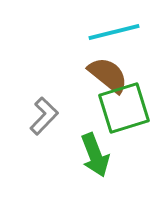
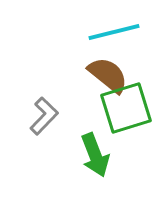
green square: moved 2 px right
